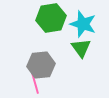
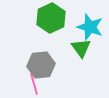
green hexagon: rotated 16 degrees counterclockwise
cyan star: moved 7 px right, 3 px down
pink line: moved 1 px left, 1 px down
